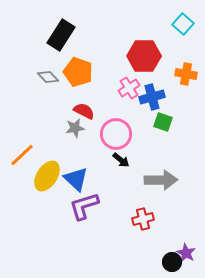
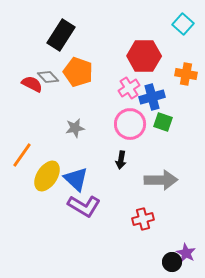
red semicircle: moved 52 px left, 27 px up
pink circle: moved 14 px right, 10 px up
orange line: rotated 12 degrees counterclockwise
black arrow: rotated 60 degrees clockwise
purple L-shape: rotated 132 degrees counterclockwise
